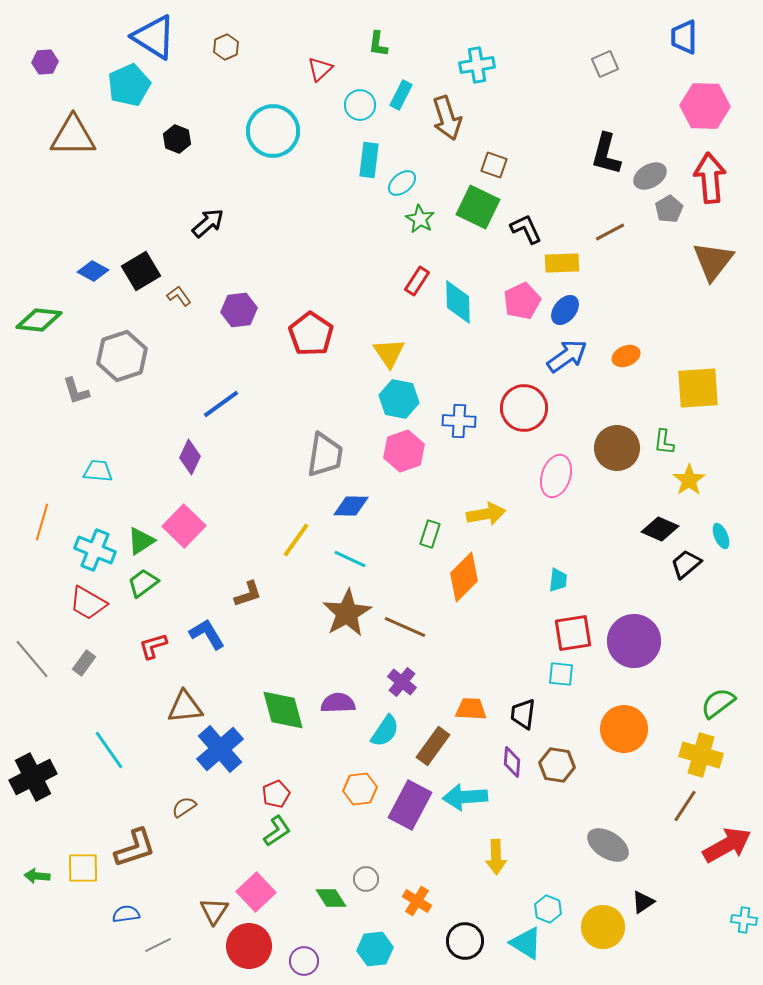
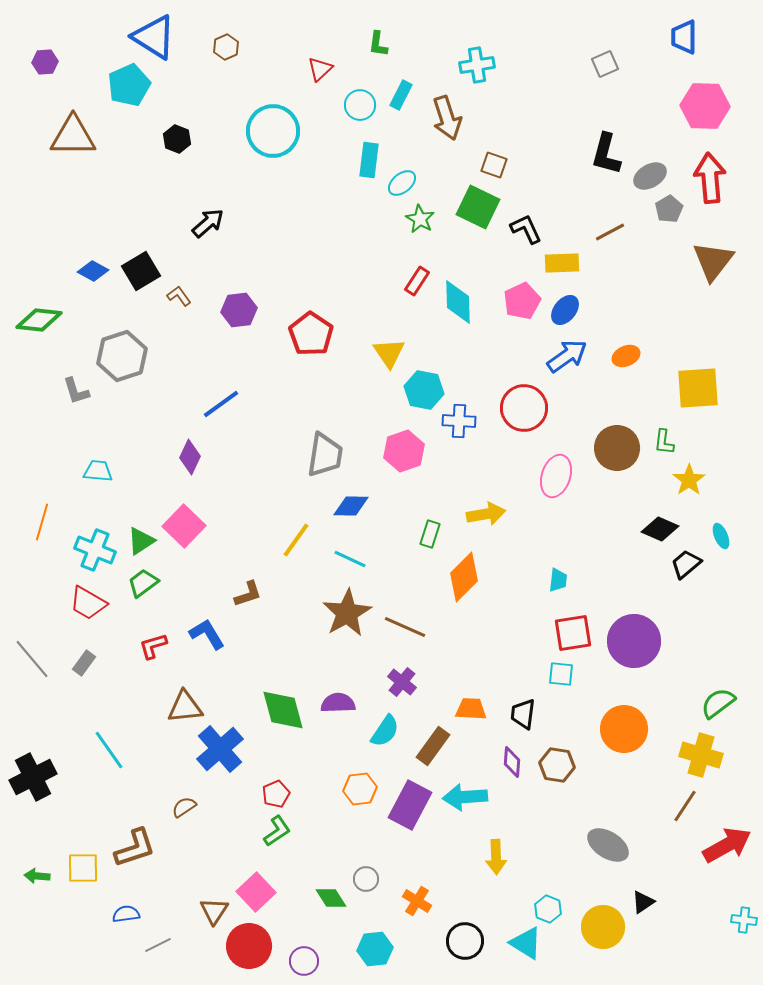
cyan hexagon at (399, 399): moved 25 px right, 9 px up
